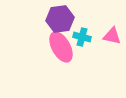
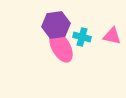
purple hexagon: moved 4 px left, 6 px down
